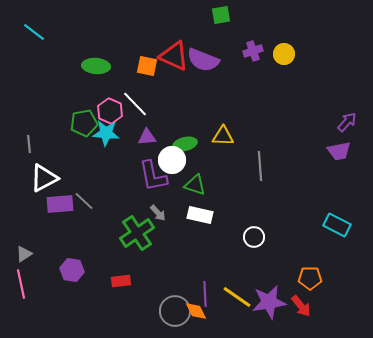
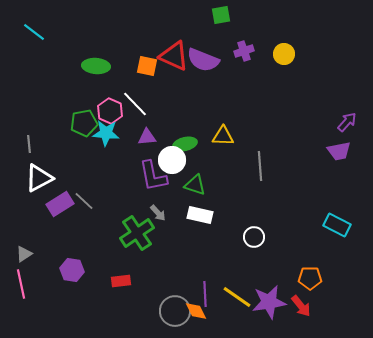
purple cross at (253, 51): moved 9 px left
white triangle at (44, 178): moved 5 px left
purple rectangle at (60, 204): rotated 28 degrees counterclockwise
